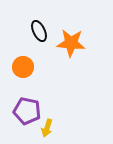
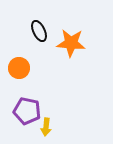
orange circle: moved 4 px left, 1 px down
yellow arrow: moved 1 px left, 1 px up; rotated 12 degrees counterclockwise
